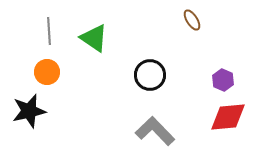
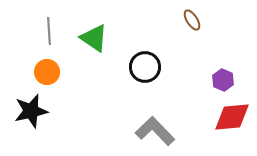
black circle: moved 5 px left, 8 px up
black star: moved 2 px right
red diamond: moved 4 px right
